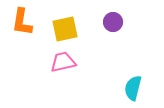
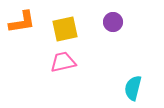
orange L-shape: rotated 108 degrees counterclockwise
